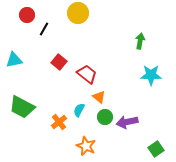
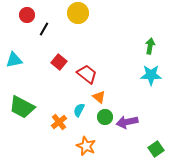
green arrow: moved 10 px right, 5 px down
